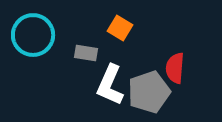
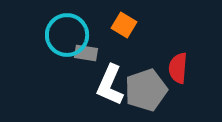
orange square: moved 4 px right, 3 px up
cyan circle: moved 34 px right
red semicircle: moved 3 px right
gray pentagon: moved 3 px left, 2 px up
